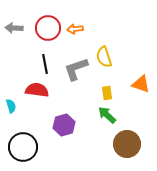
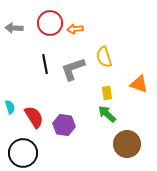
red circle: moved 2 px right, 5 px up
gray L-shape: moved 3 px left
orange triangle: moved 2 px left
red semicircle: moved 3 px left, 27 px down; rotated 50 degrees clockwise
cyan semicircle: moved 1 px left, 1 px down
green arrow: moved 1 px up
purple hexagon: rotated 25 degrees clockwise
black circle: moved 6 px down
